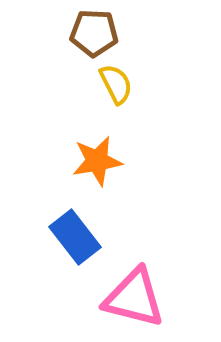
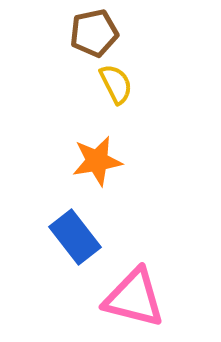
brown pentagon: rotated 15 degrees counterclockwise
